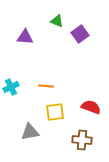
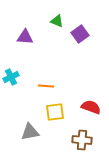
cyan cross: moved 10 px up
